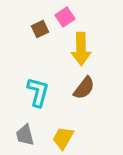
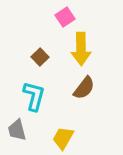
brown square: moved 28 px down; rotated 18 degrees counterclockwise
cyan L-shape: moved 4 px left, 4 px down
gray trapezoid: moved 8 px left, 5 px up
